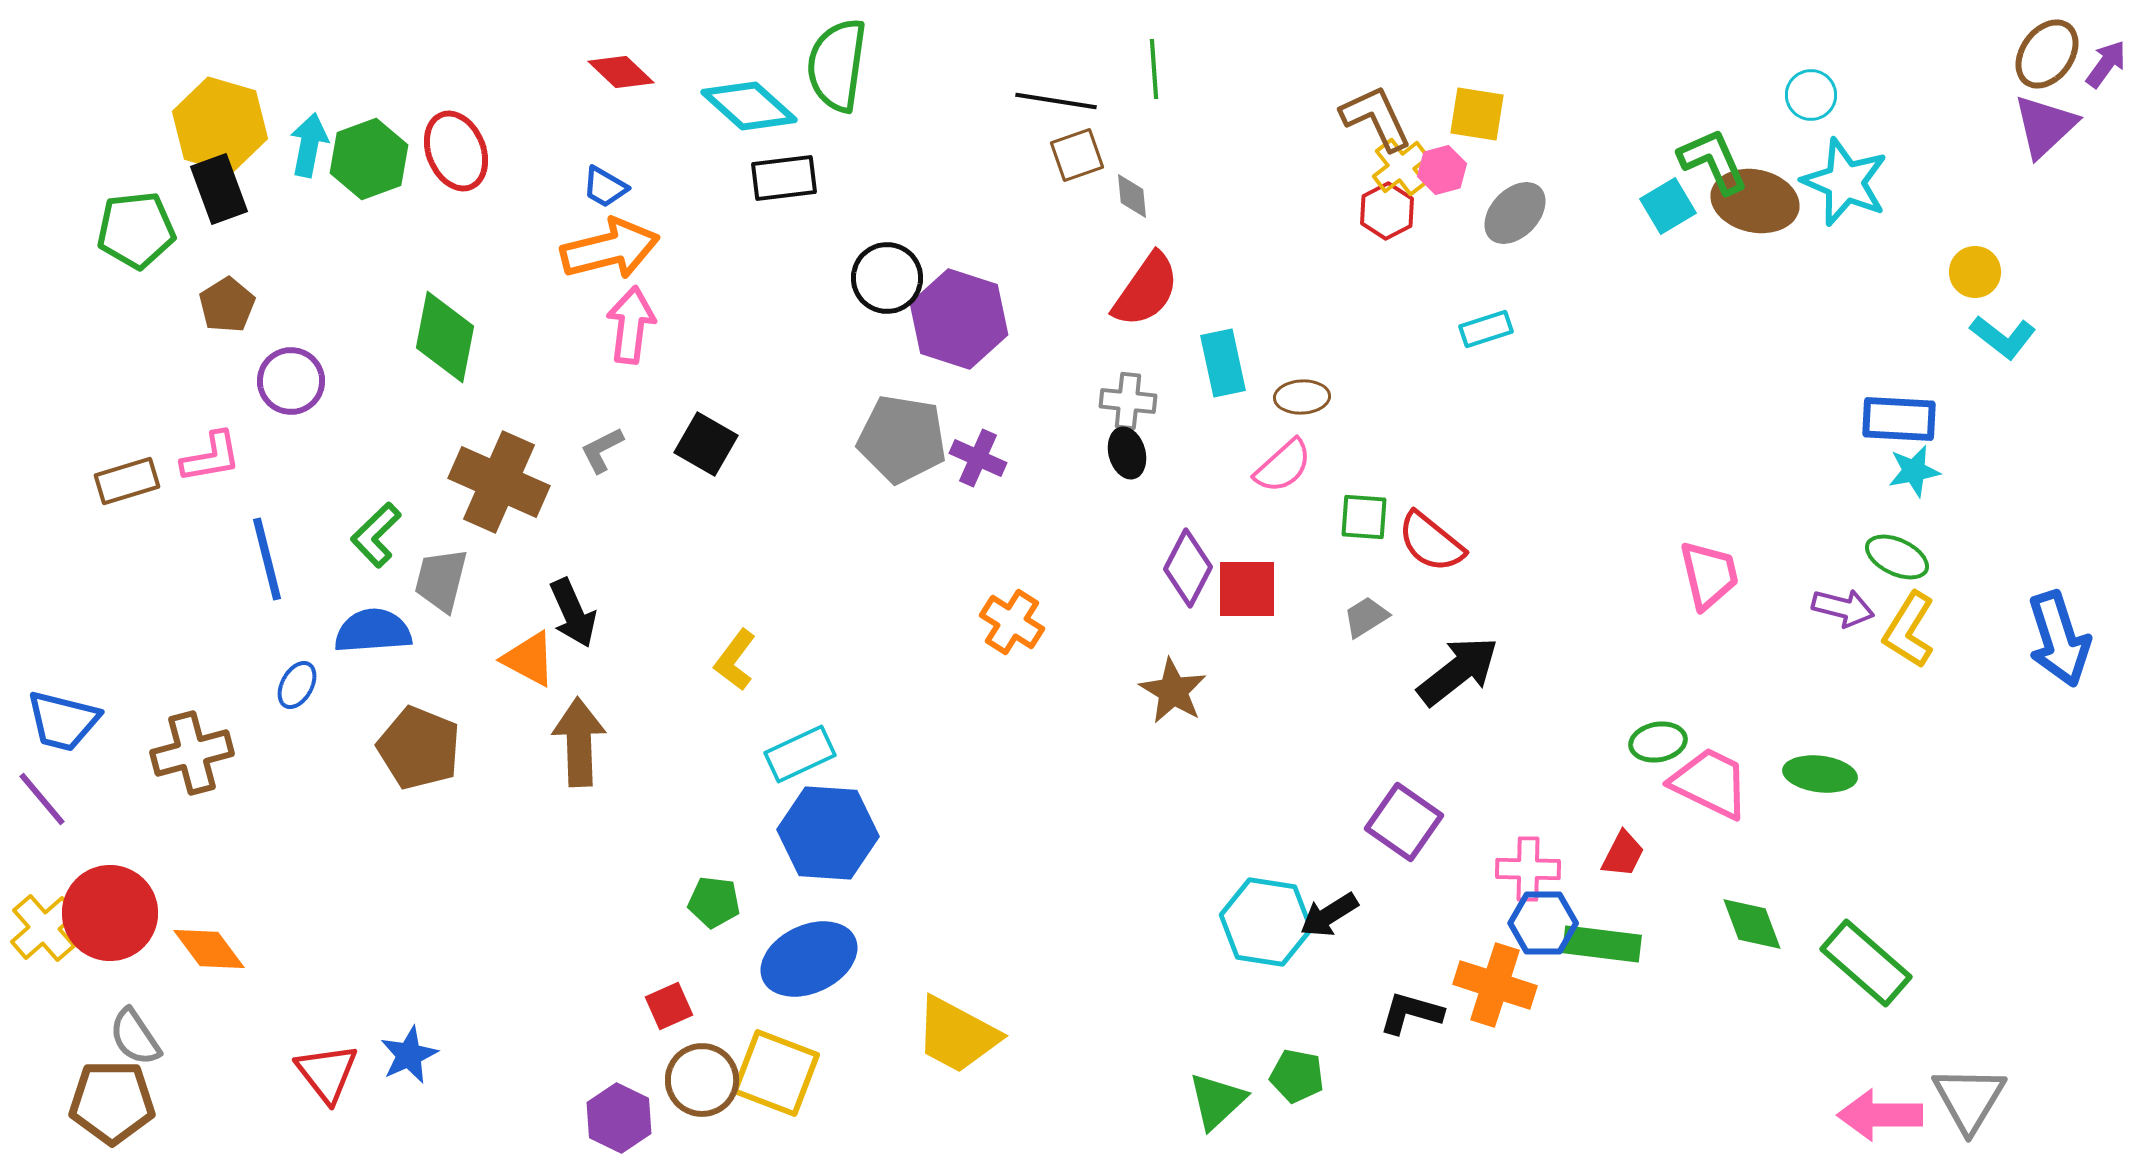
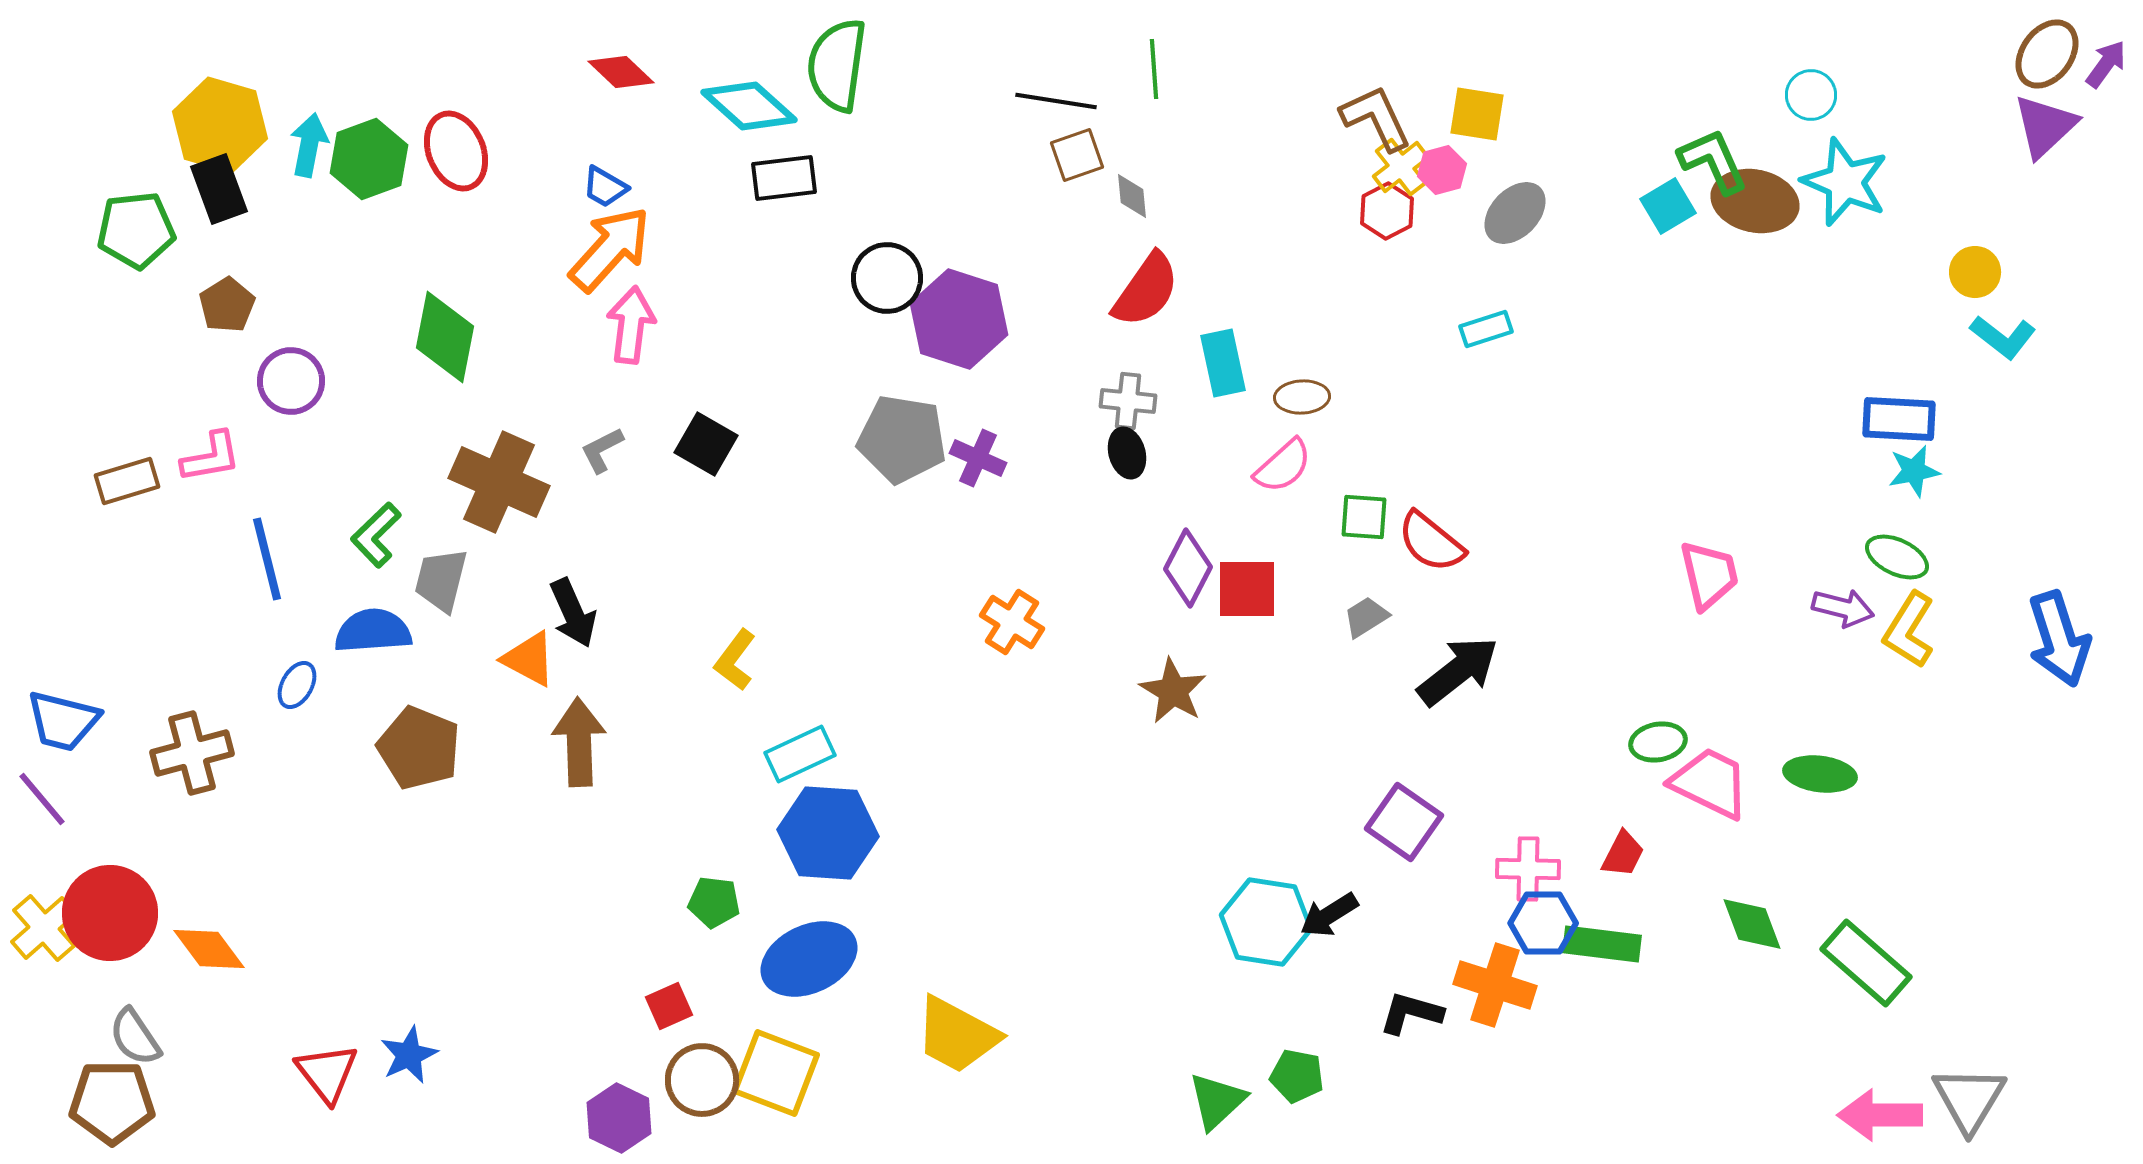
orange arrow at (610, 249): rotated 34 degrees counterclockwise
